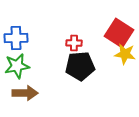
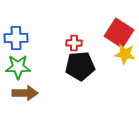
green star: moved 1 px right, 1 px down; rotated 10 degrees clockwise
